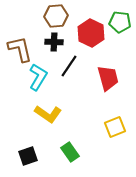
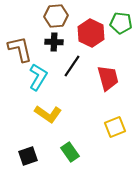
green pentagon: moved 1 px right, 1 px down
black line: moved 3 px right
